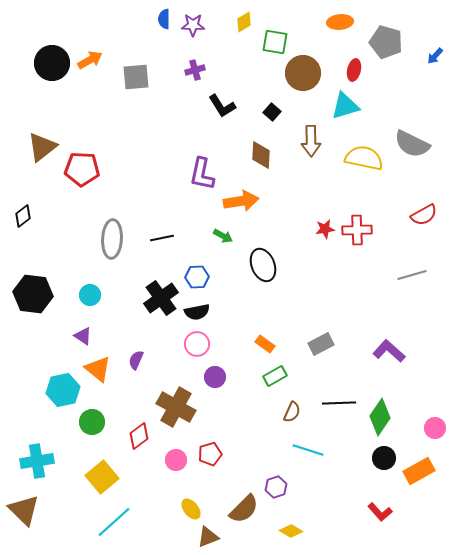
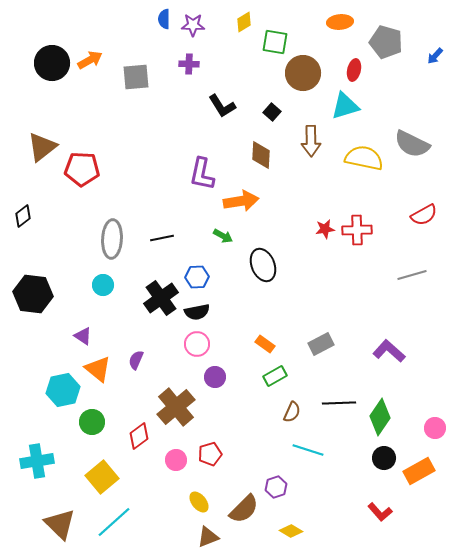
purple cross at (195, 70): moved 6 px left, 6 px up; rotated 18 degrees clockwise
cyan circle at (90, 295): moved 13 px right, 10 px up
brown cross at (176, 407): rotated 21 degrees clockwise
yellow ellipse at (191, 509): moved 8 px right, 7 px up
brown triangle at (24, 510): moved 36 px right, 14 px down
